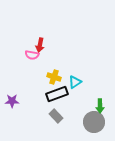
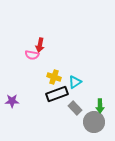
gray rectangle: moved 19 px right, 8 px up
